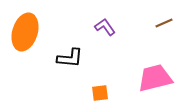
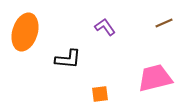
black L-shape: moved 2 px left, 1 px down
orange square: moved 1 px down
